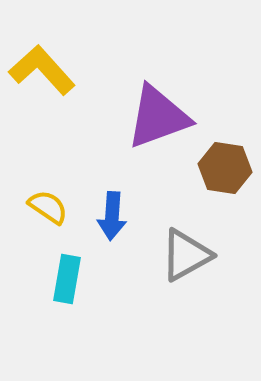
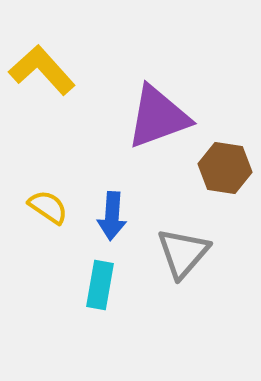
gray triangle: moved 3 px left, 2 px up; rotated 20 degrees counterclockwise
cyan rectangle: moved 33 px right, 6 px down
